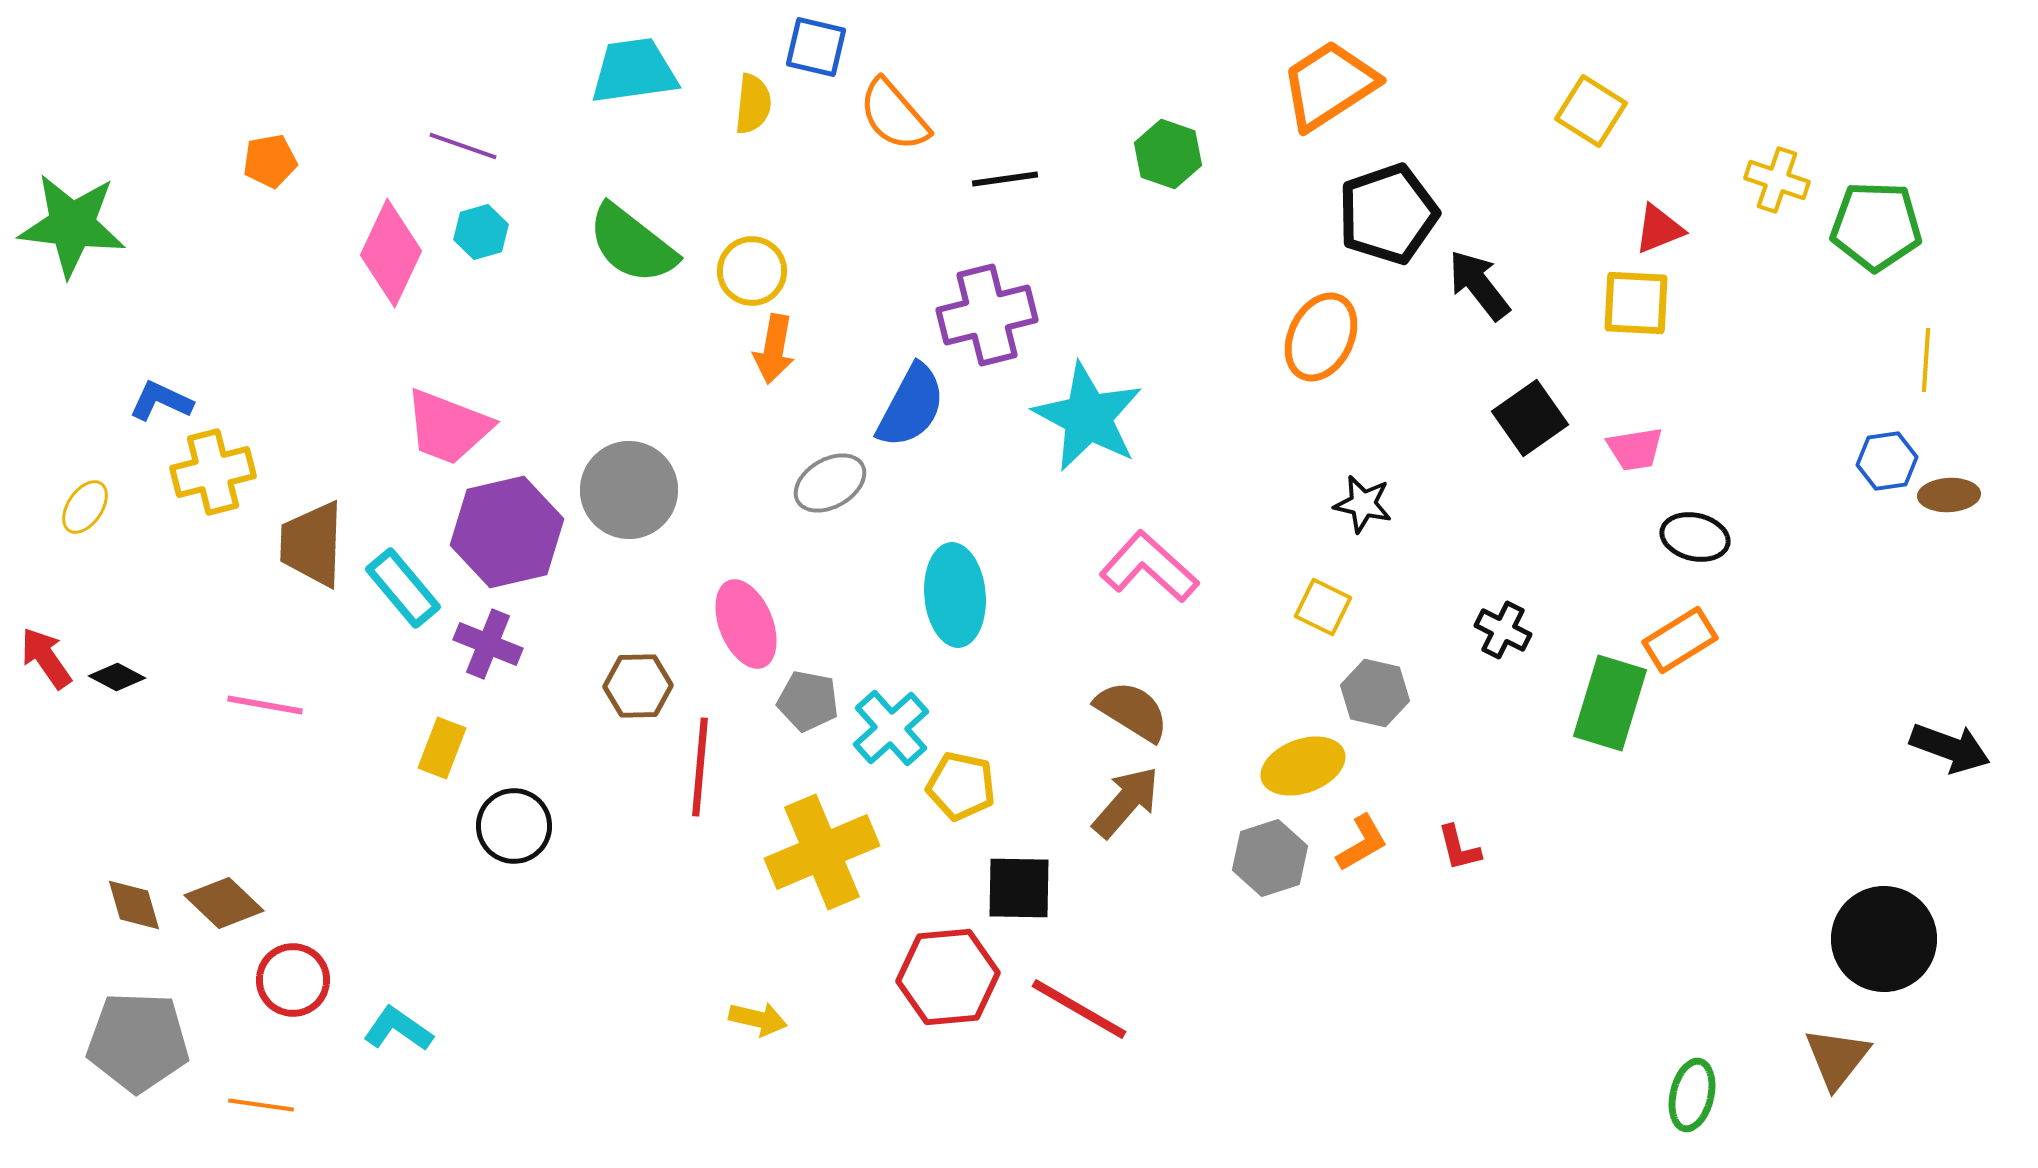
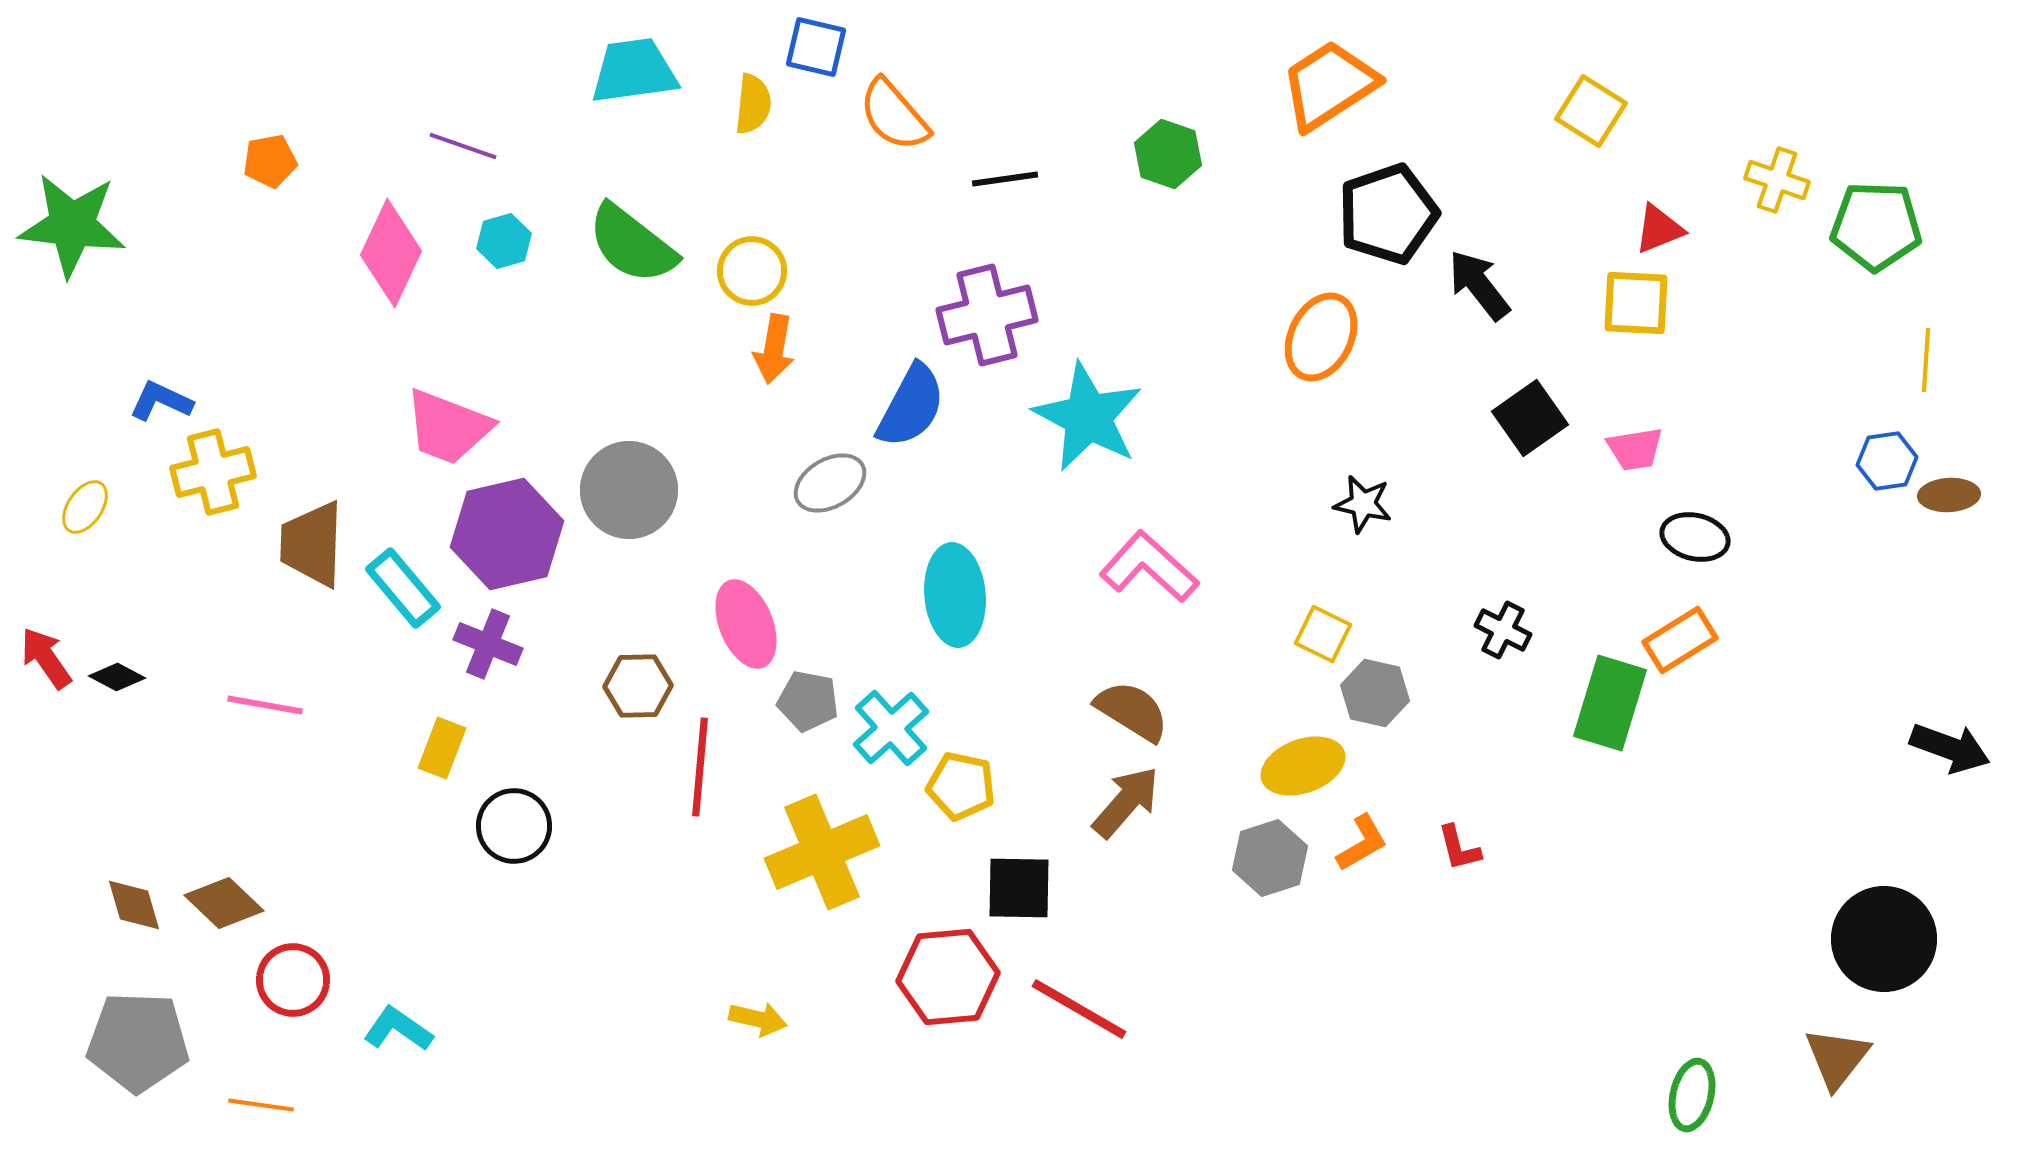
cyan hexagon at (481, 232): moved 23 px right, 9 px down
purple hexagon at (507, 532): moved 2 px down
yellow square at (1323, 607): moved 27 px down
